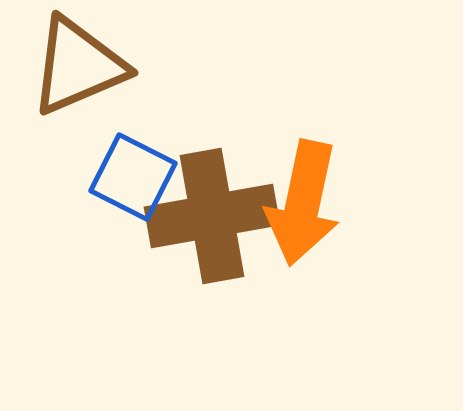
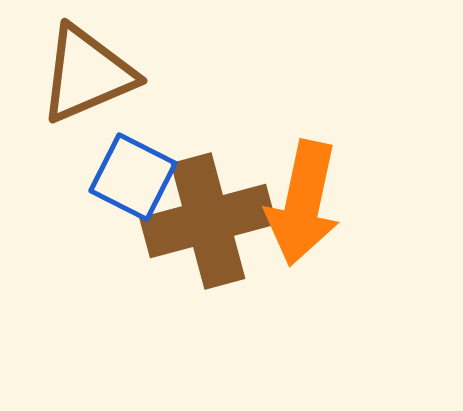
brown triangle: moved 9 px right, 8 px down
brown cross: moved 4 px left, 5 px down; rotated 5 degrees counterclockwise
